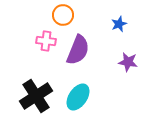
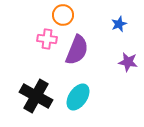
pink cross: moved 1 px right, 2 px up
purple semicircle: moved 1 px left
black cross: rotated 28 degrees counterclockwise
